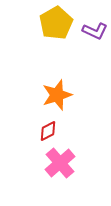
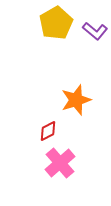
purple L-shape: rotated 15 degrees clockwise
orange star: moved 19 px right, 5 px down
